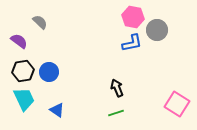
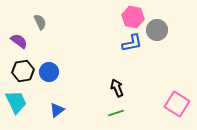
gray semicircle: rotated 21 degrees clockwise
cyan trapezoid: moved 8 px left, 3 px down
blue triangle: rotated 49 degrees clockwise
